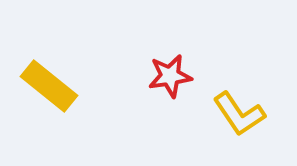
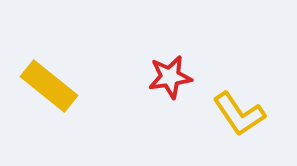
red star: moved 1 px down
